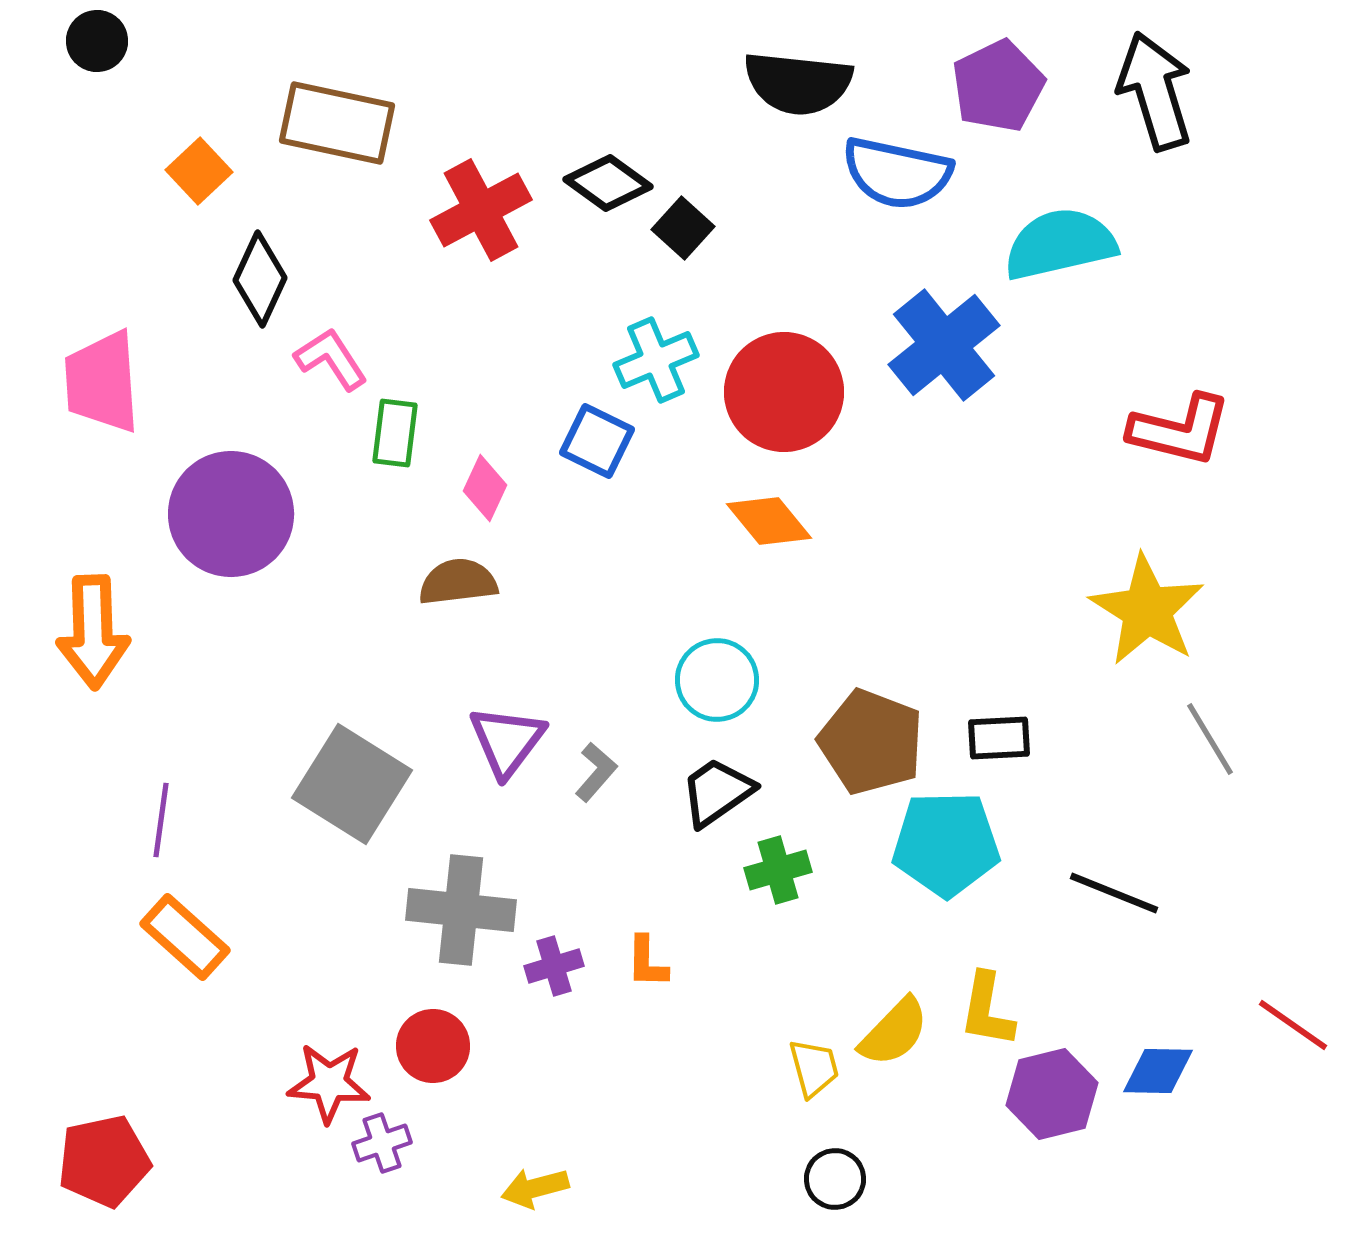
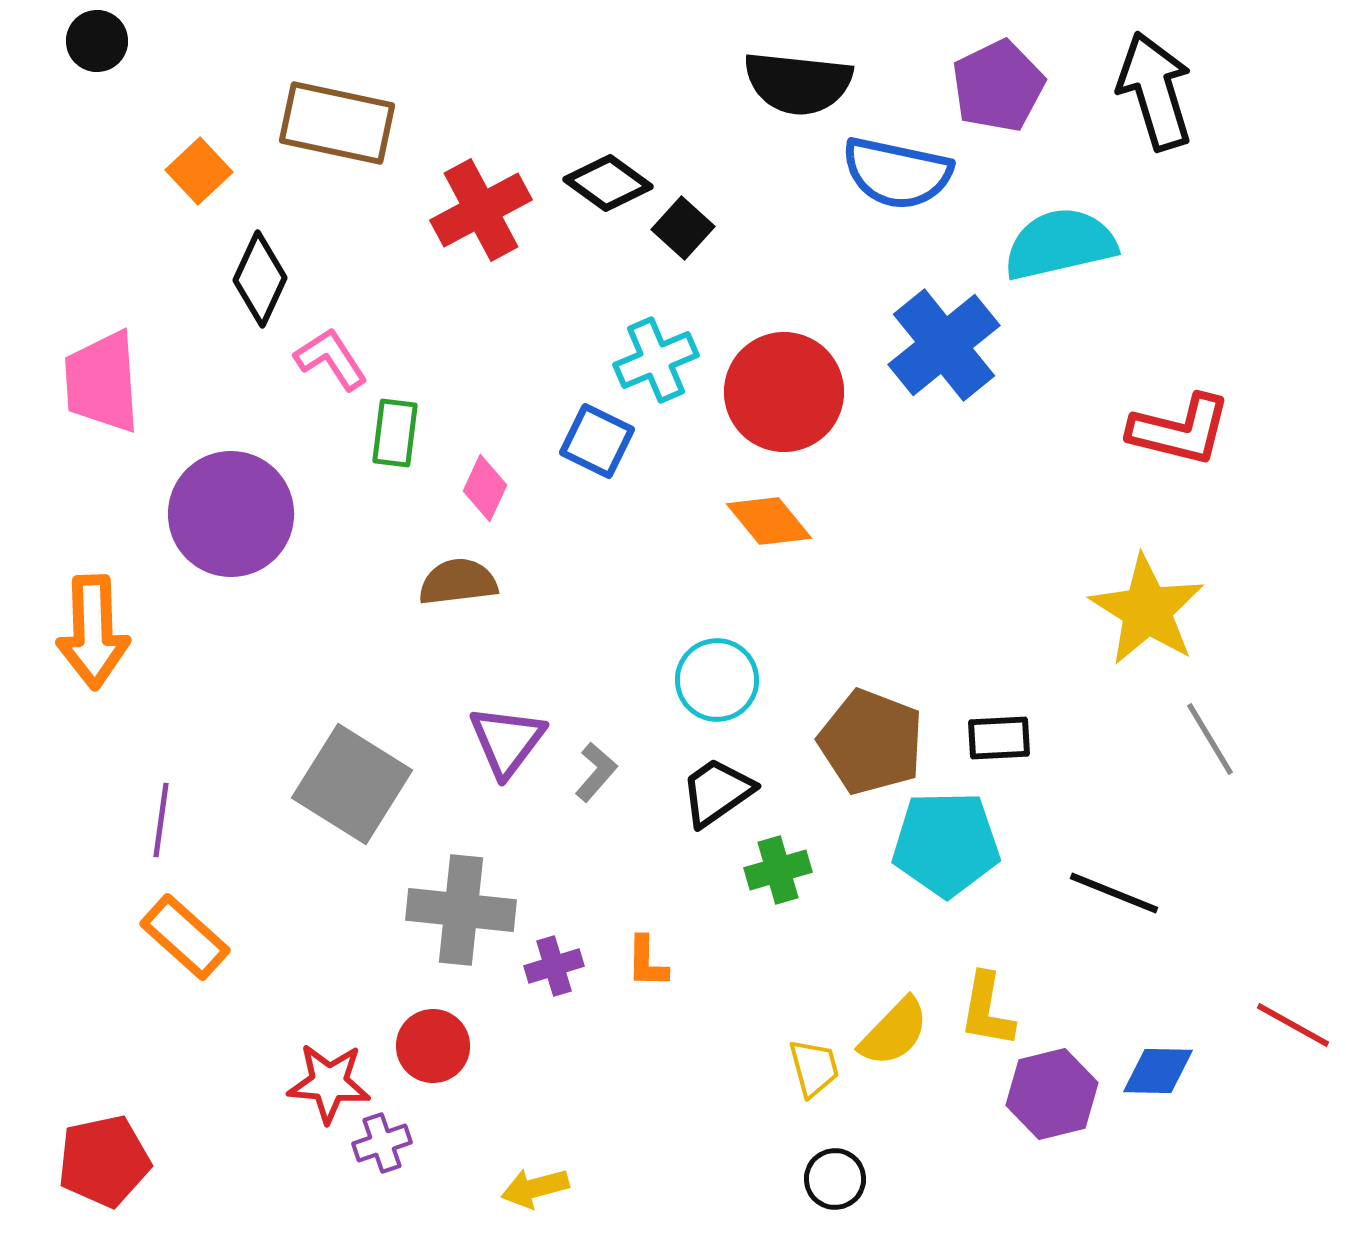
red line at (1293, 1025): rotated 6 degrees counterclockwise
